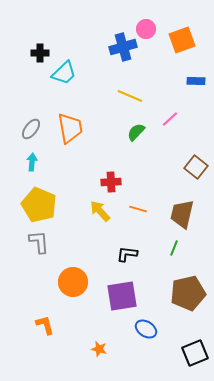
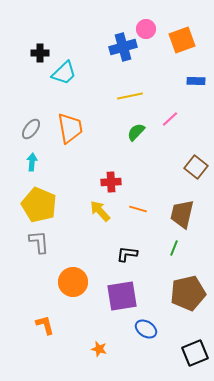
yellow line: rotated 35 degrees counterclockwise
